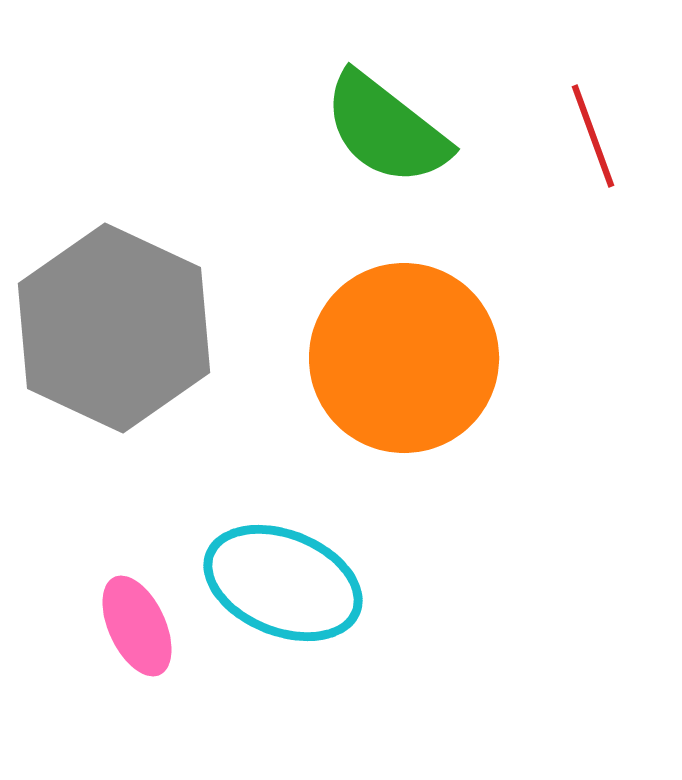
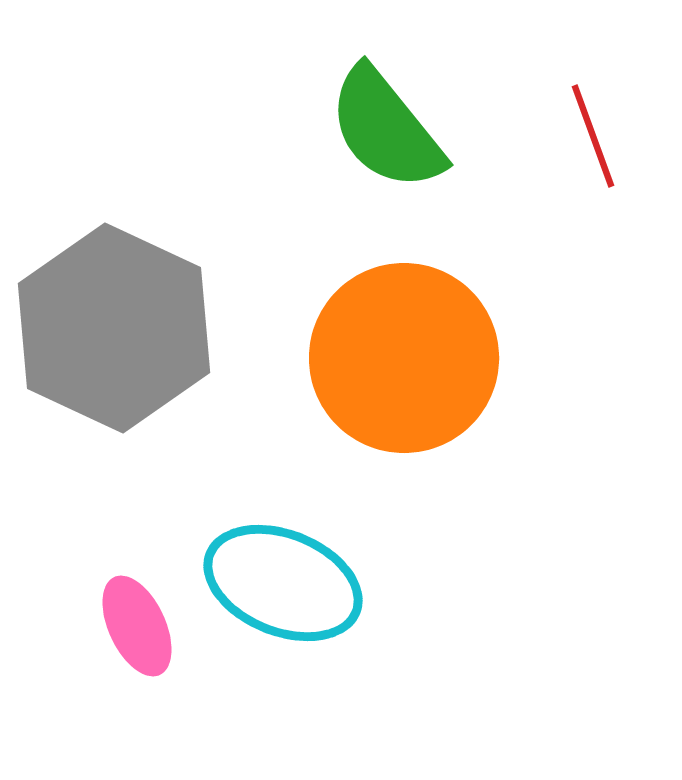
green semicircle: rotated 13 degrees clockwise
